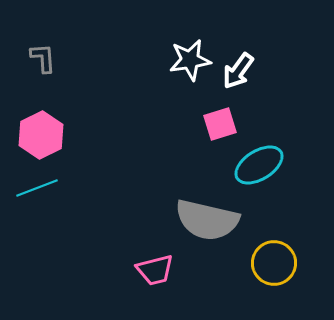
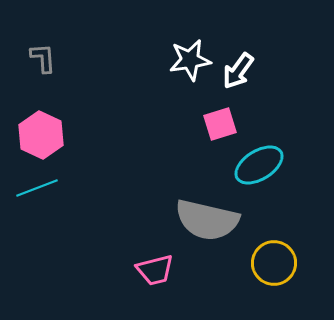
pink hexagon: rotated 9 degrees counterclockwise
